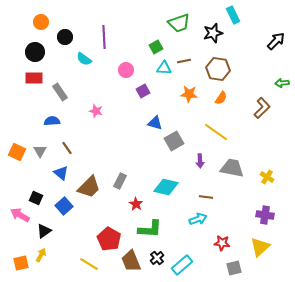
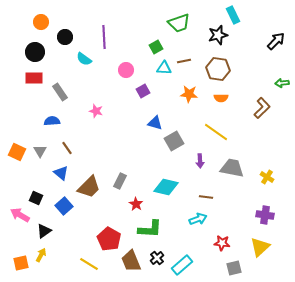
black star at (213, 33): moved 5 px right, 2 px down
orange semicircle at (221, 98): rotated 56 degrees clockwise
